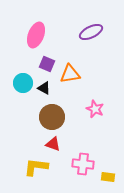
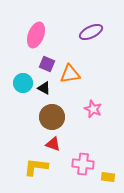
pink star: moved 2 px left
